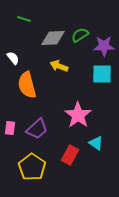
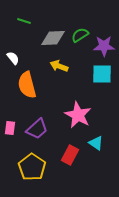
green line: moved 2 px down
pink star: rotated 8 degrees counterclockwise
